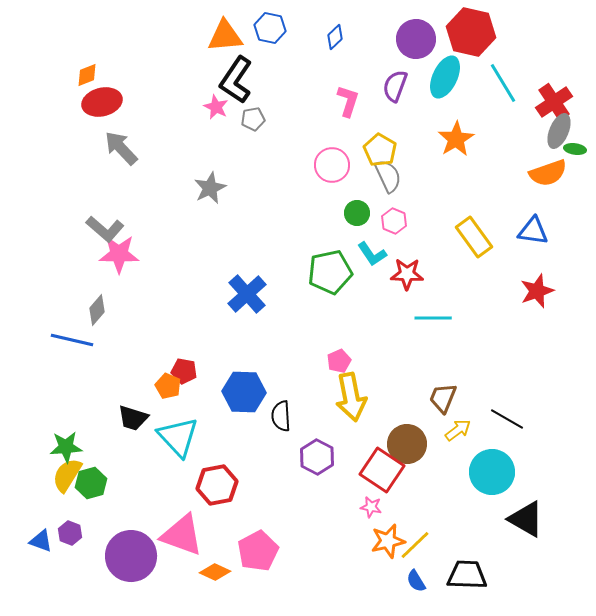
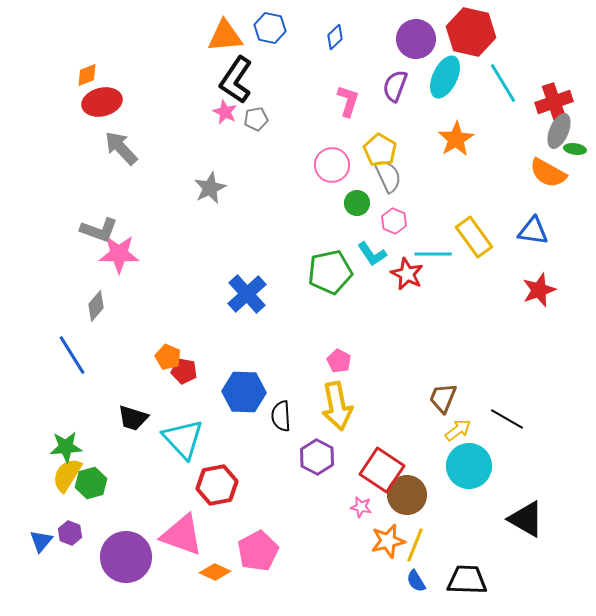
red cross at (554, 102): rotated 15 degrees clockwise
pink star at (216, 107): moved 9 px right, 5 px down
gray pentagon at (253, 119): moved 3 px right
orange semicircle at (548, 173): rotated 48 degrees clockwise
green circle at (357, 213): moved 10 px up
gray L-shape at (105, 229): moved 6 px left, 1 px down; rotated 21 degrees counterclockwise
red star at (407, 274): rotated 24 degrees clockwise
red star at (537, 291): moved 2 px right, 1 px up
gray diamond at (97, 310): moved 1 px left, 4 px up
cyan line at (433, 318): moved 64 px up
blue line at (72, 340): moved 15 px down; rotated 45 degrees clockwise
pink pentagon at (339, 361): rotated 20 degrees counterclockwise
orange pentagon at (168, 386): moved 29 px up
yellow arrow at (351, 397): moved 14 px left, 9 px down
cyan triangle at (178, 437): moved 5 px right, 2 px down
brown circle at (407, 444): moved 51 px down
cyan circle at (492, 472): moved 23 px left, 6 px up
pink star at (371, 507): moved 10 px left
blue triangle at (41, 541): rotated 50 degrees clockwise
yellow line at (415, 545): rotated 24 degrees counterclockwise
purple circle at (131, 556): moved 5 px left, 1 px down
black trapezoid at (467, 575): moved 5 px down
